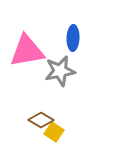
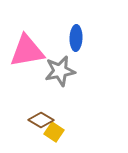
blue ellipse: moved 3 px right
